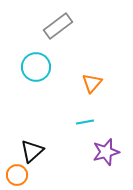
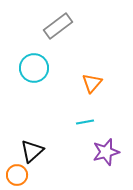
cyan circle: moved 2 px left, 1 px down
